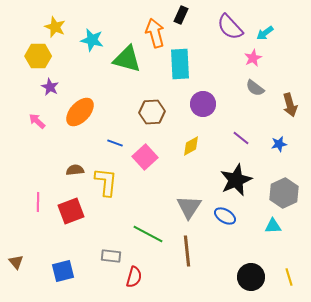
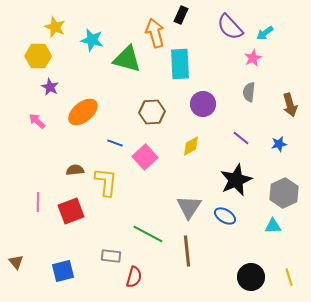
gray semicircle: moved 6 px left, 4 px down; rotated 60 degrees clockwise
orange ellipse: moved 3 px right; rotated 8 degrees clockwise
